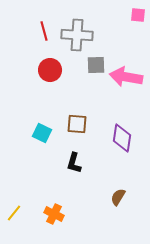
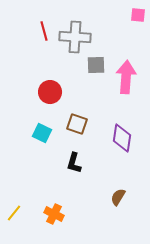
gray cross: moved 2 px left, 2 px down
red circle: moved 22 px down
pink arrow: rotated 84 degrees clockwise
brown square: rotated 15 degrees clockwise
